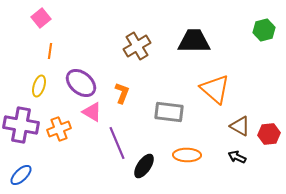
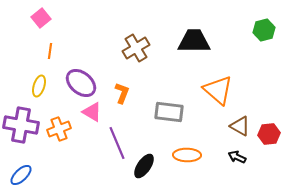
brown cross: moved 1 px left, 2 px down
orange triangle: moved 3 px right, 1 px down
